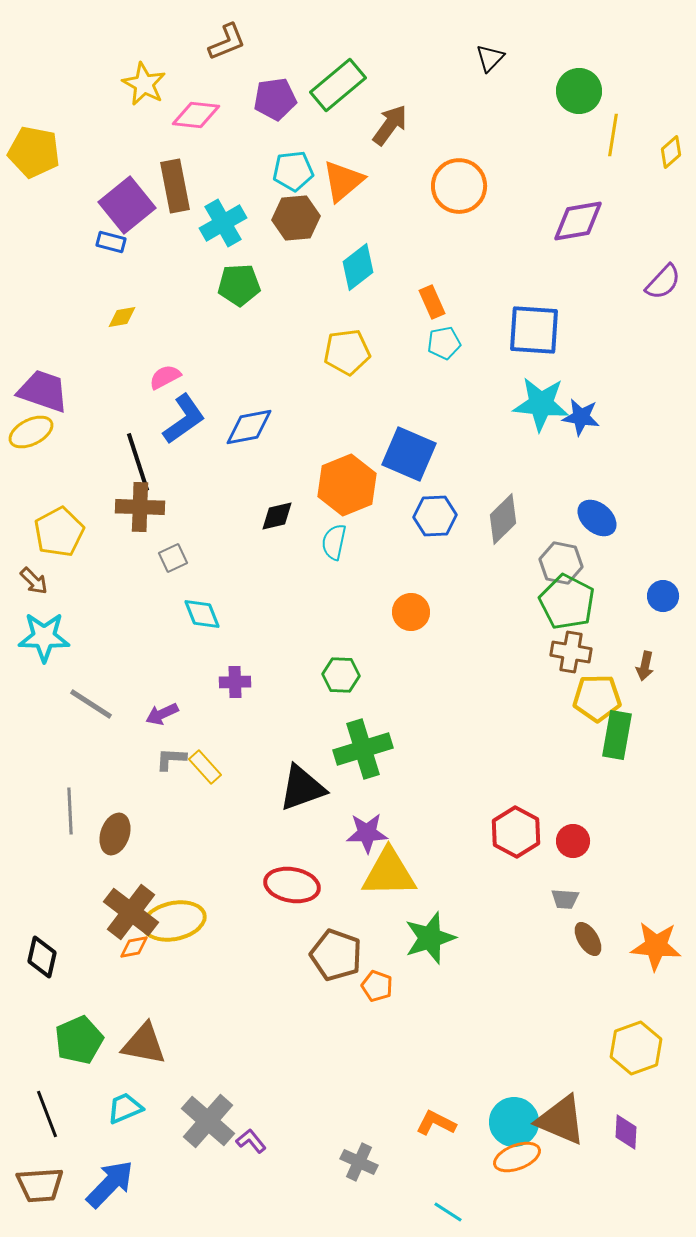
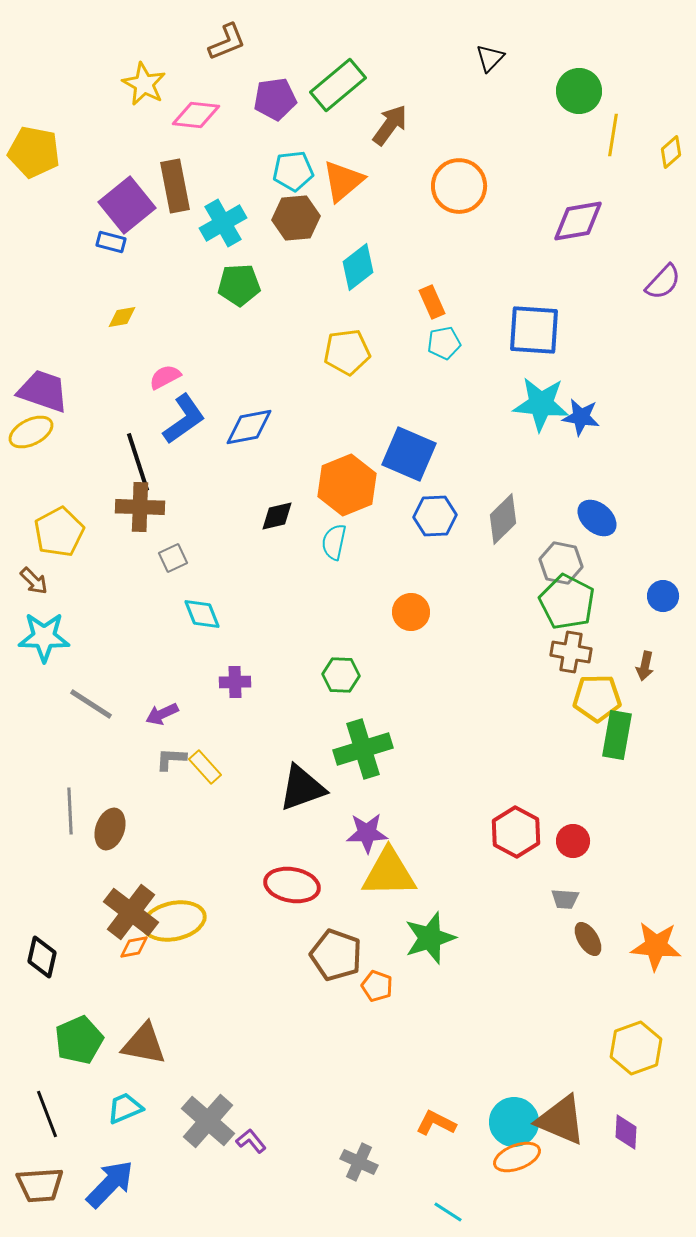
brown ellipse at (115, 834): moved 5 px left, 5 px up
